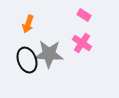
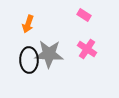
pink cross: moved 5 px right, 6 px down
black ellipse: moved 2 px right; rotated 20 degrees clockwise
